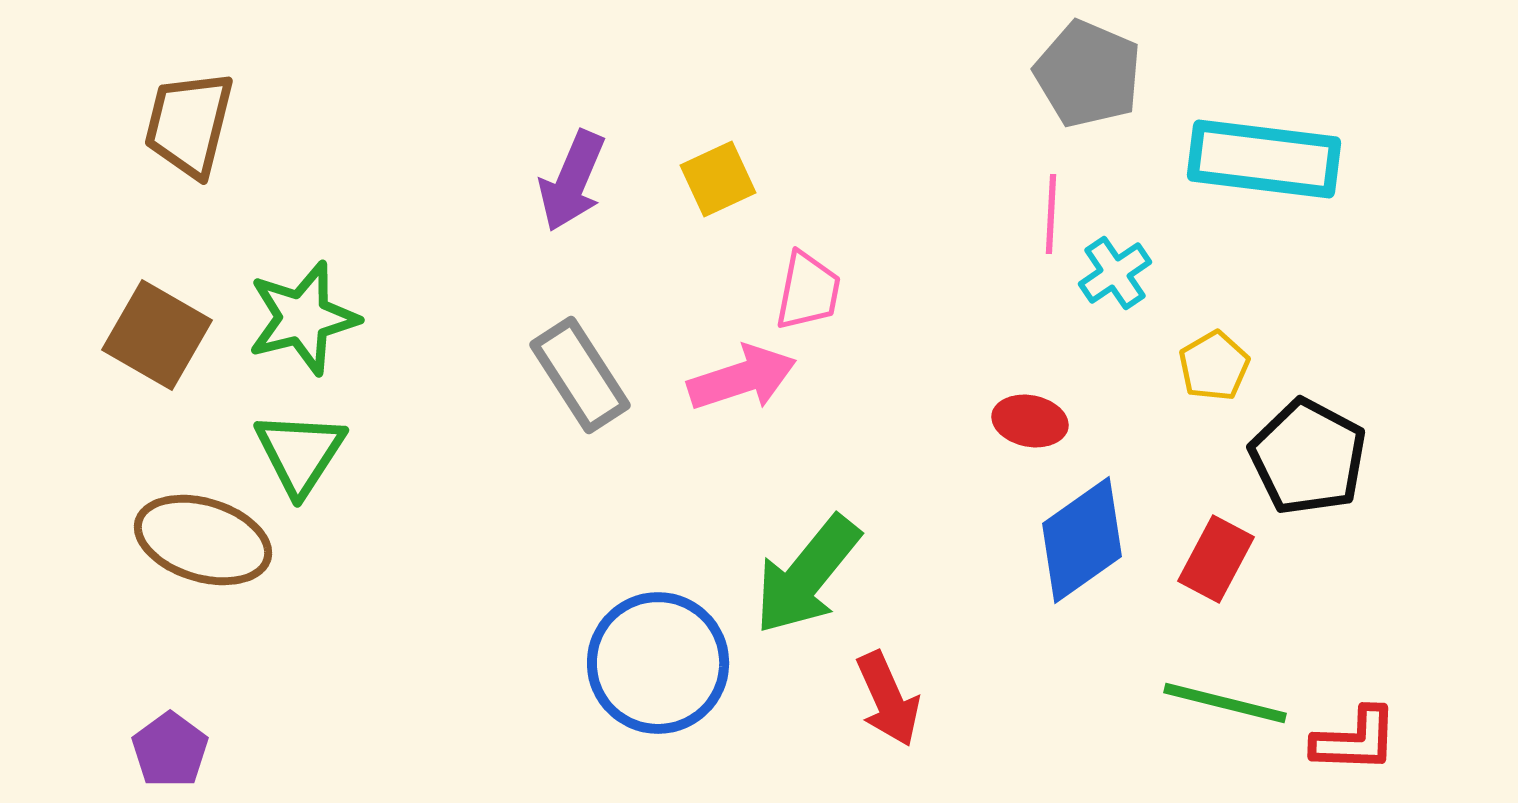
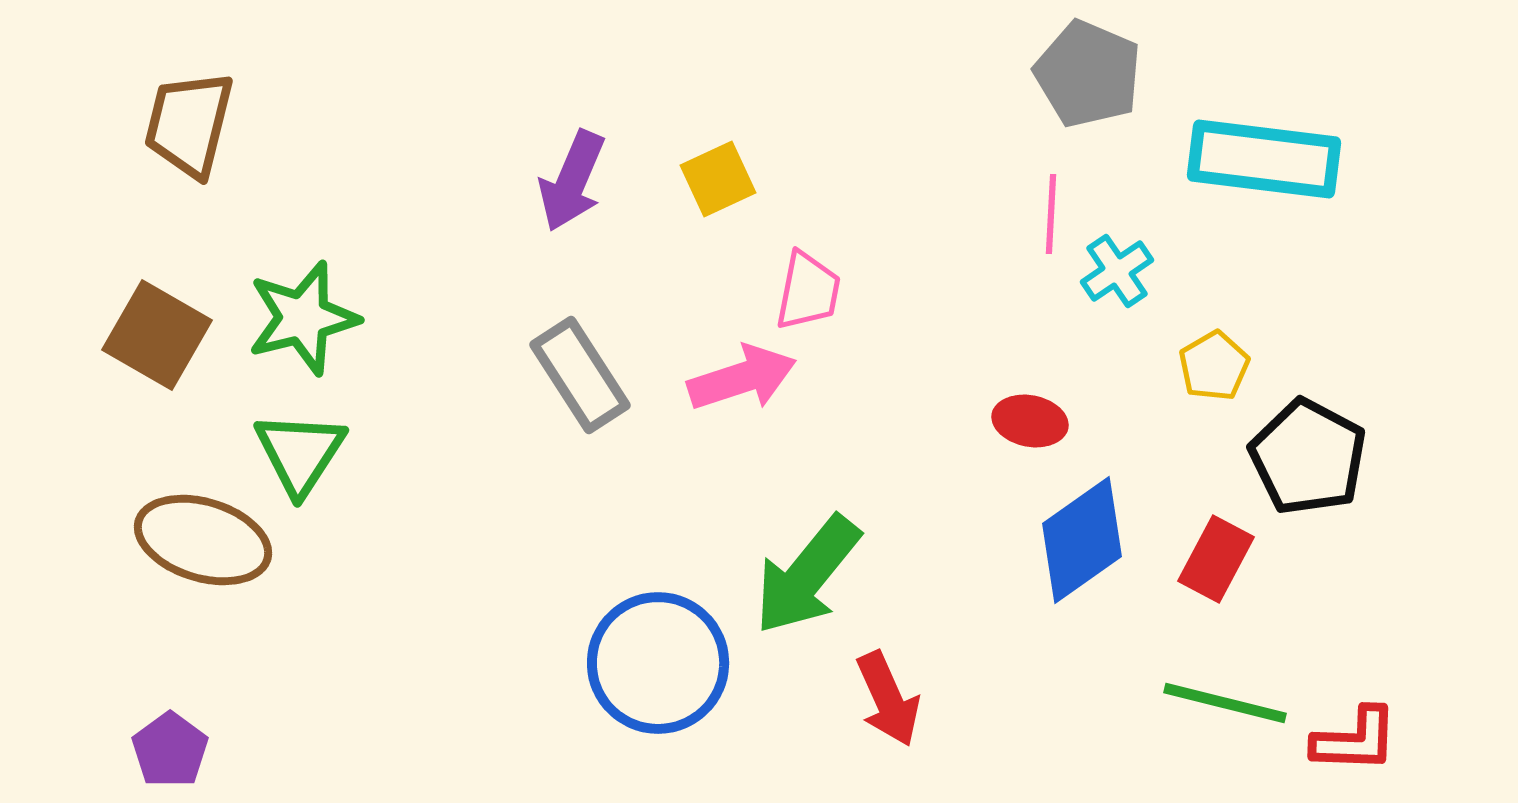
cyan cross: moved 2 px right, 2 px up
